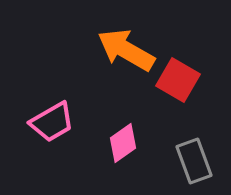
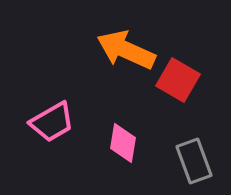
orange arrow: rotated 6 degrees counterclockwise
pink diamond: rotated 45 degrees counterclockwise
